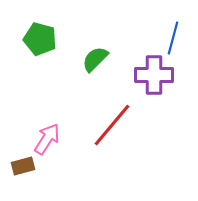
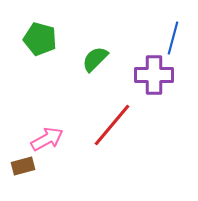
pink arrow: rotated 28 degrees clockwise
